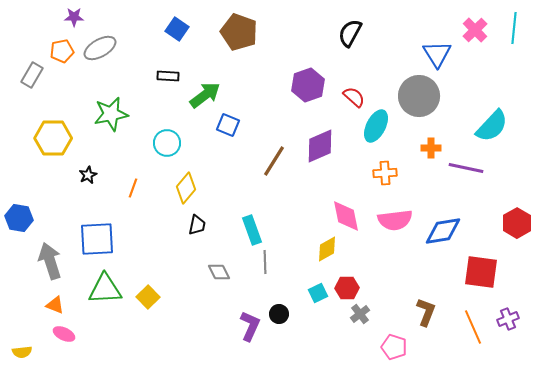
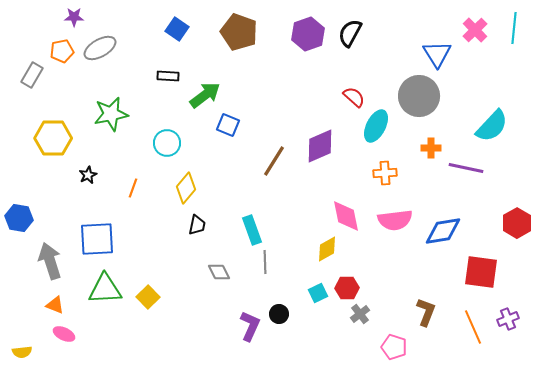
purple hexagon at (308, 85): moved 51 px up
